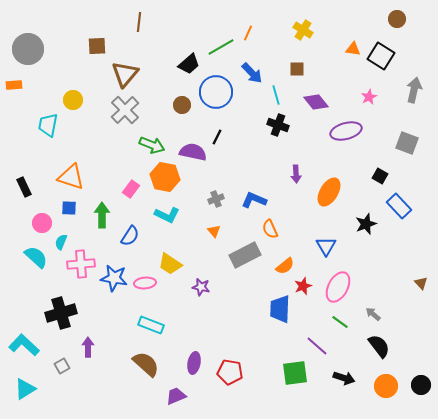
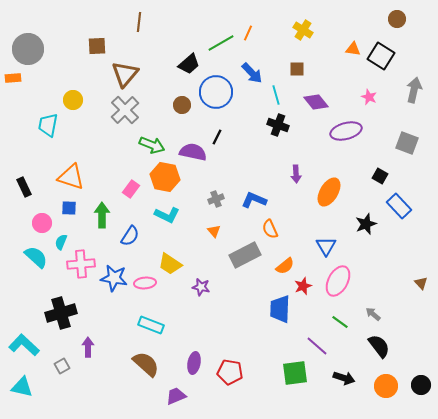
green line at (221, 47): moved 4 px up
orange rectangle at (14, 85): moved 1 px left, 7 px up
pink star at (369, 97): rotated 21 degrees counterclockwise
pink ellipse at (338, 287): moved 6 px up
cyan triangle at (25, 389): moved 3 px left, 2 px up; rotated 45 degrees clockwise
